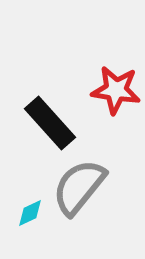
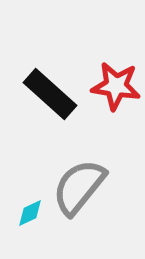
red star: moved 4 px up
black rectangle: moved 29 px up; rotated 6 degrees counterclockwise
